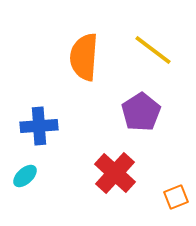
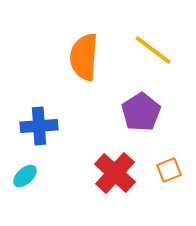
orange square: moved 7 px left, 27 px up
